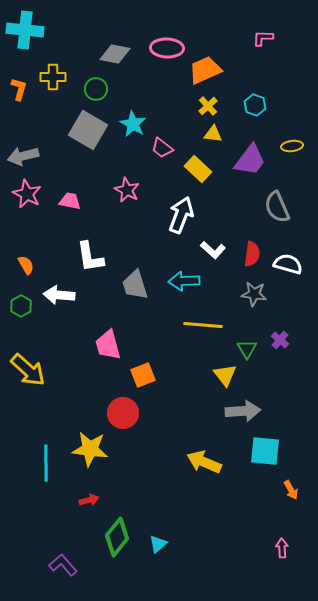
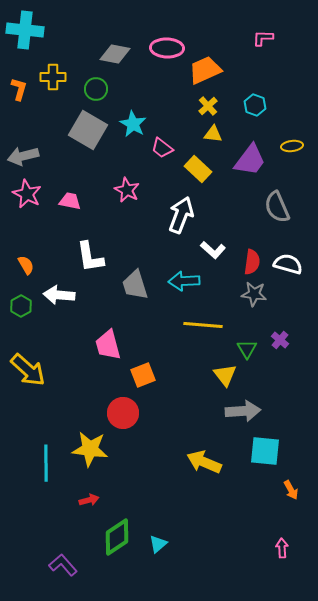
red semicircle at (252, 254): moved 8 px down
green diamond at (117, 537): rotated 18 degrees clockwise
